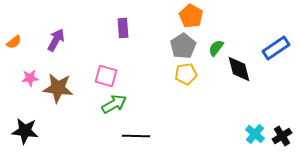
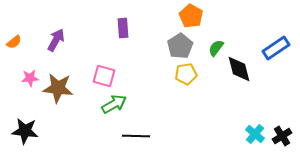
gray pentagon: moved 3 px left
pink square: moved 2 px left
